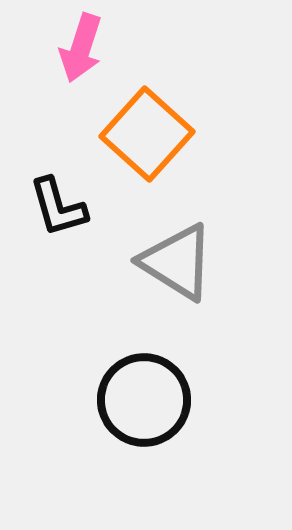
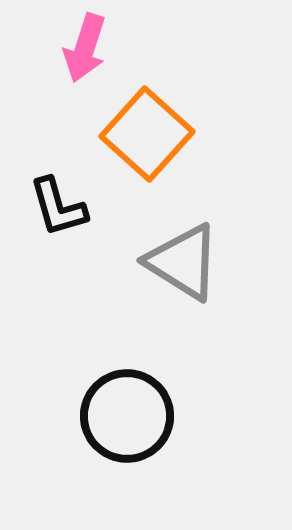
pink arrow: moved 4 px right
gray triangle: moved 6 px right
black circle: moved 17 px left, 16 px down
